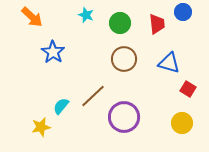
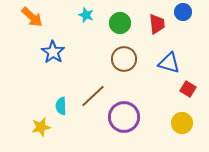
cyan semicircle: rotated 42 degrees counterclockwise
